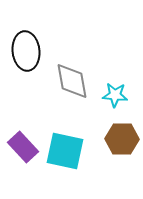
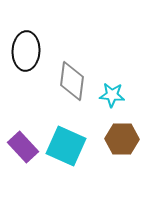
black ellipse: rotated 9 degrees clockwise
gray diamond: rotated 18 degrees clockwise
cyan star: moved 3 px left
cyan square: moved 1 px right, 5 px up; rotated 12 degrees clockwise
